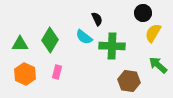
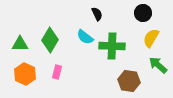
black semicircle: moved 5 px up
yellow semicircle: moved 2 px left, 5 px down
cyan semicircle: moved 1 px right
